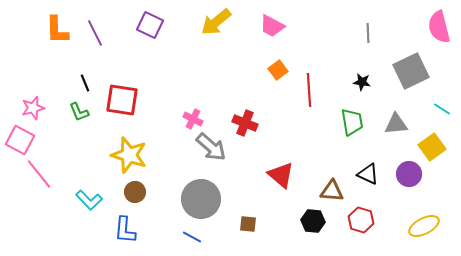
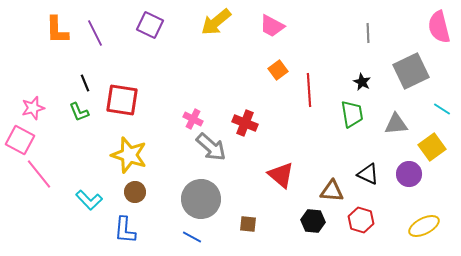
black star: rotated 18 degrees clockwise
green trapezoid: moved 8 px up
